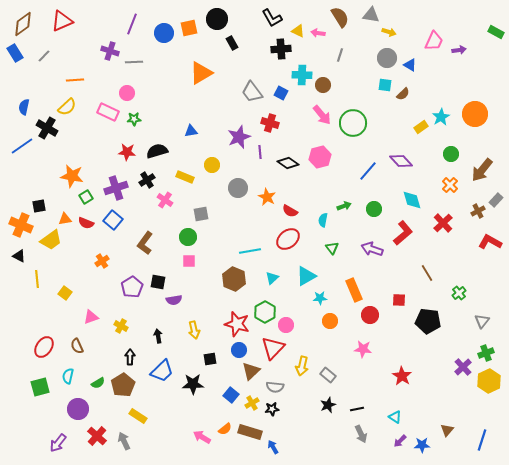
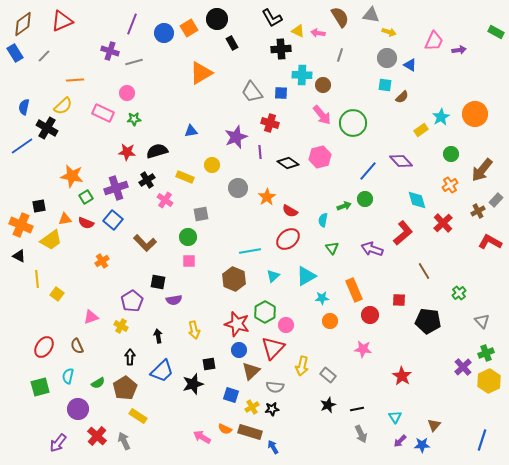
orange square at (189, 28): rotated 18 degrees counterclockwise
gray line at (134, 62): rotated 12 degrees counterclockwise
blue square at (281, 93): rotated 24 degrees counterclockwise
brown semicircle at (403, 94): moved 1 px left, 3 px down
yellow semicircle at (67, 107): moved 4 px left, 1 px up
pink rectangle at (108, 112): moved 5 px left, 1 px down
yellow rectangle at (421, 127): moved 3 px down
purple star at (239, 137): moved 3 px left
orange cross at (450, 185): rotated 14 degrees clockwise
orange star at (267, 197): rotated 12 degrees clockwise
cyan diamond at (412, 200): moved 5 px right
green circle at (374, 209): moved 9 px left, 10 px up
brown L-shape at (145, 243): rotated 80 degrees counterclockwise
brown line at (427, 273): moved 3 px left, 2 px up
cyan triangle at (272, 278): moved 1 px right, 2 px up
purple pentagon at (132, 287): moved 14 px down
yellow square at (65, 293): moved 8 px left, 1 px down
cyan star at (320, 298): moved 2 px right
gray triangle at (482, 321): rotated 21 degrees counterclockwise
black square at (210, 359): moved 1 px left, 5 px down
black star at (193, 384): rotated 15 degrees counterclockwise
brown pentagon at (123, 385): moved 2 px right, 3 px down
blue square at (231, 395): rotated 21 degrees counterclockwise
yellow cross at (252, 403): moved 4 px down
cyan triangle at (395, 417): rotated 24 degrees clockwise
orange semicircle at (225, 429): rotated 64 degrees clockwise
brown triangle at (447, 430): moved 13 px left, 5 px up
